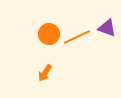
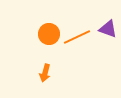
purple triangle: moved 1 px right, 1 px down
orange arrow: rotated 18 degrees counterclockwise
